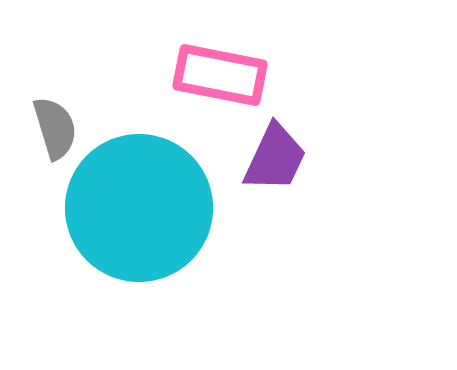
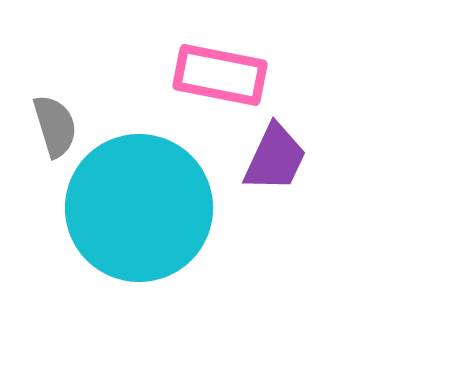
gray semicircle: moved 2 px up
